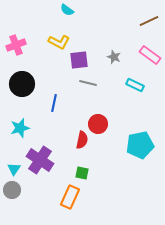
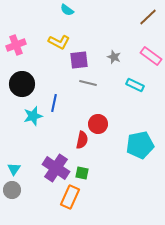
brown line: moved 1 px left, 4 px up; rotated 18 degrees counterclockwise
pink rectangle: moved 1 px right, 1 px down
cyan star: moved 13 px right, 12 px up
purple cross: moved 16 px right, 8 px down
